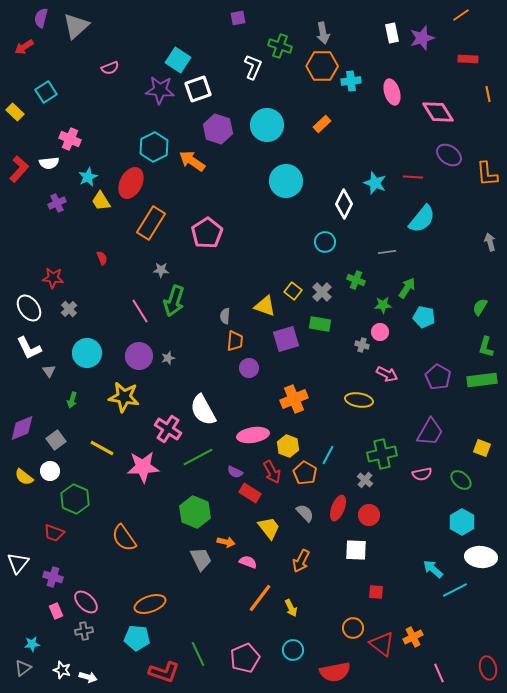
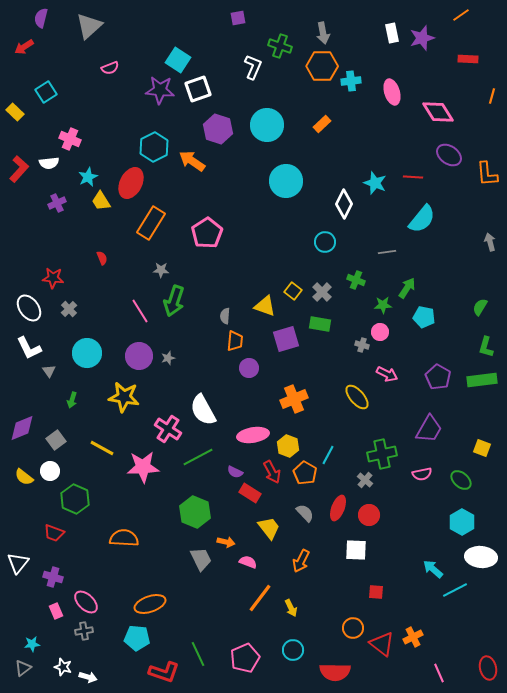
gray triangle at (76, 26): moved 13 px right
orange line at (488, 94): moved 4 px right, 2 px down; rotated 28 degrees clockwise
yellow ellipse at (359, 400): moved 2 px left, 3 px up; rotated 40 degrees clockwise
purple trapezoid at (430, 432): moved 1 px left, 3 px up
orange semicircle at (124, 538): rotated 128 degrees clockwise
white star at (62, 670): moved 1 px right, 3 px up
red semicircle at (335, 672): rotated 12 degrees clockwise
